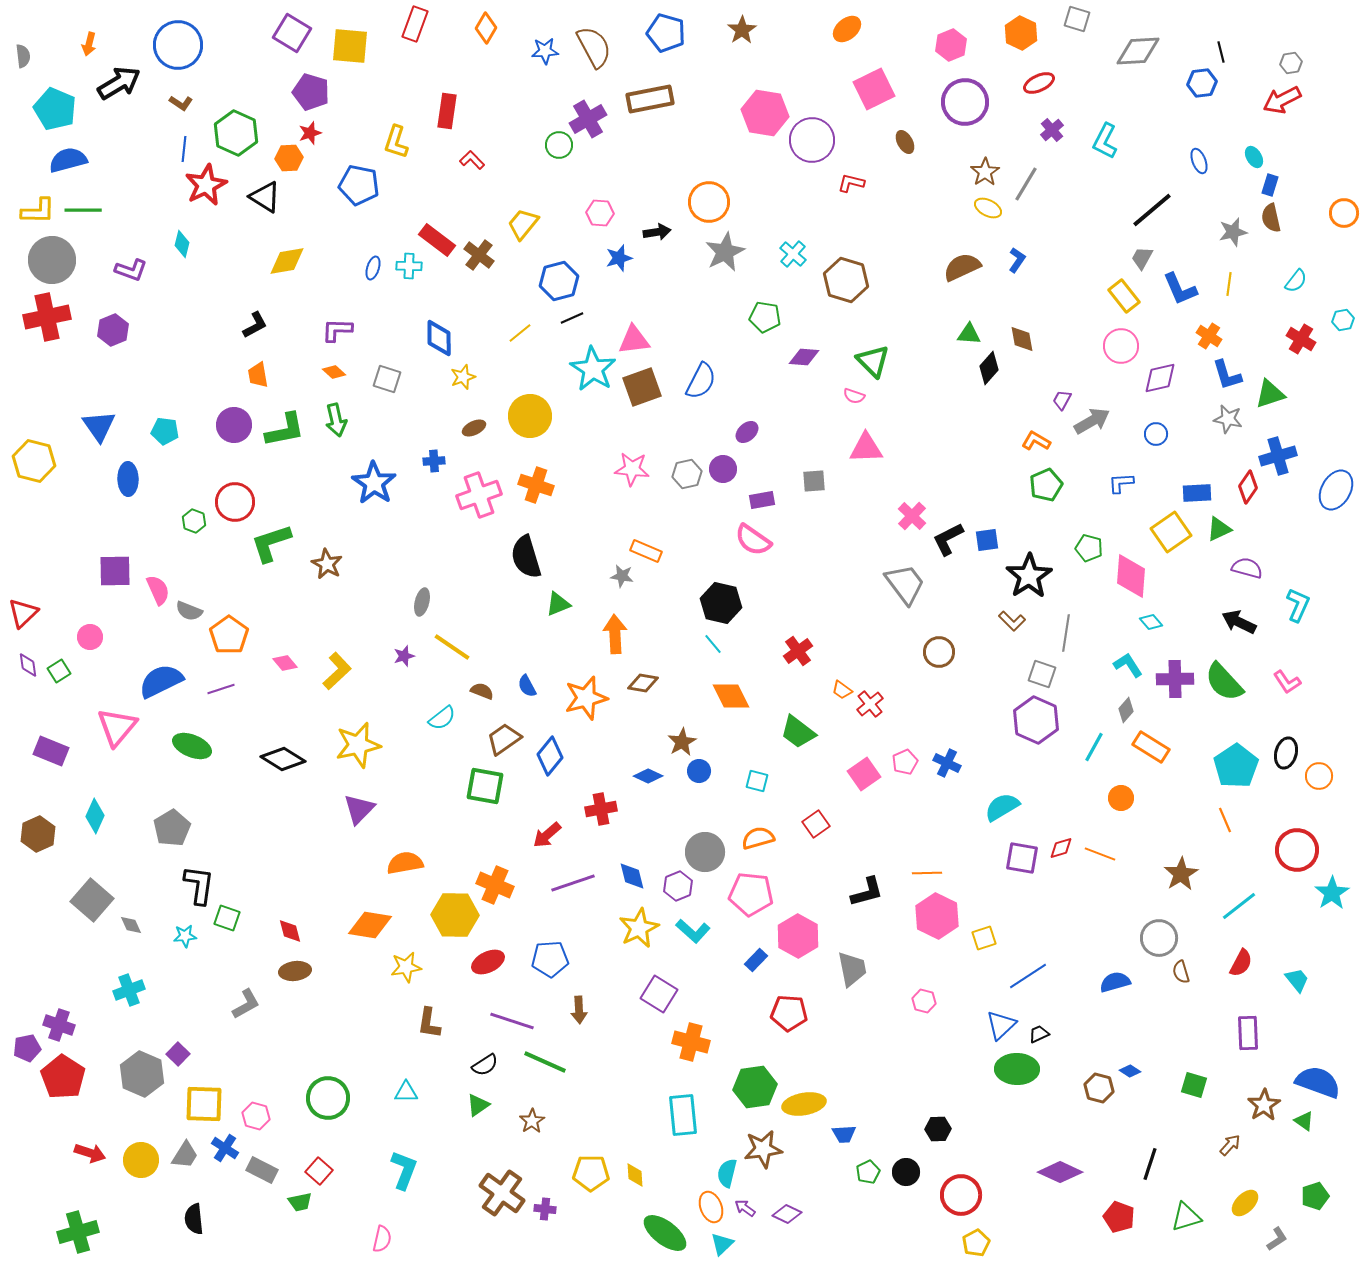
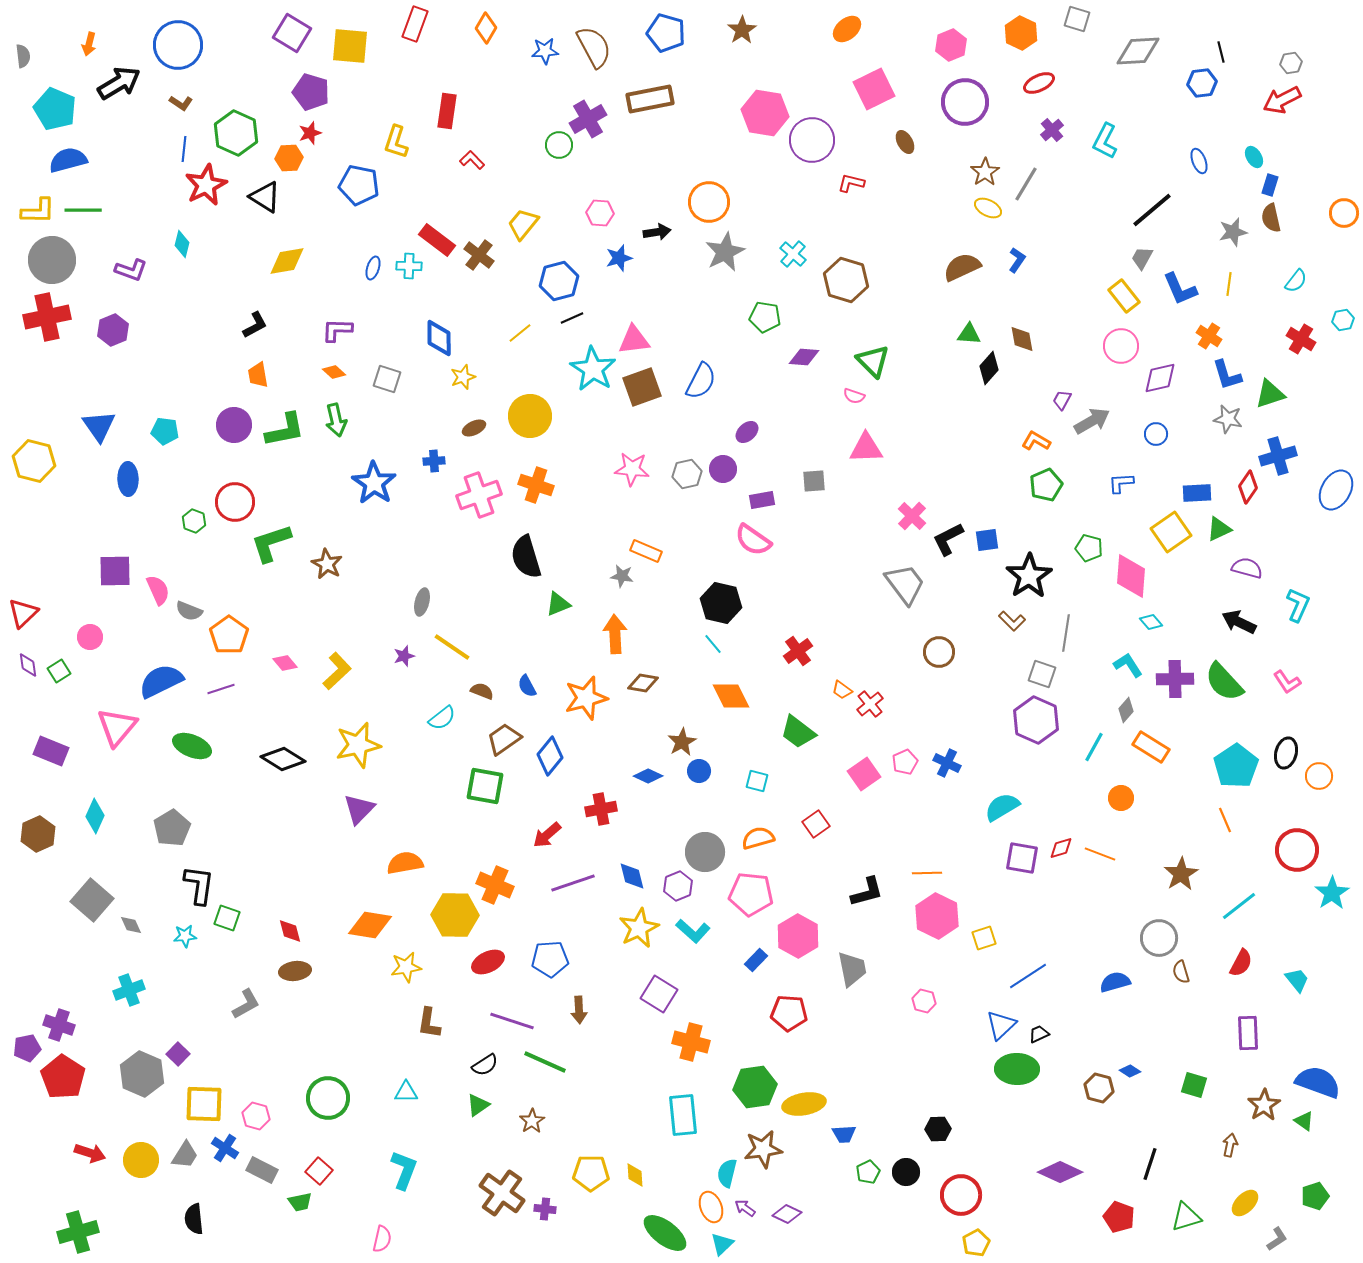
brown arrow at (1230, 1145): rotated 30 degrees counterclockwise
